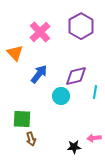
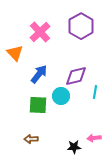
green square: moved 16 px right, 14 px up
brown arrow: rotated 104 degrees clockwise
